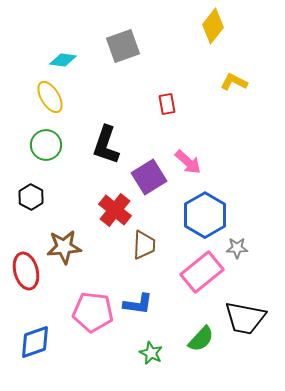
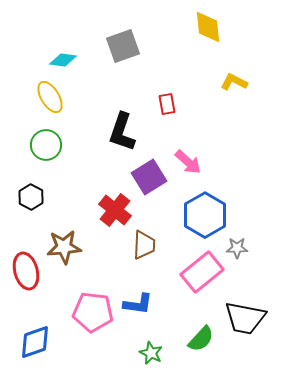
yellow diamond: moved 5 px left, 1 px down; rotated 44 degrees counterclockwise
black L-shape: moved 16 px right, 13 px up
